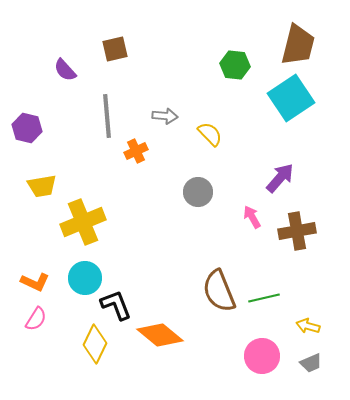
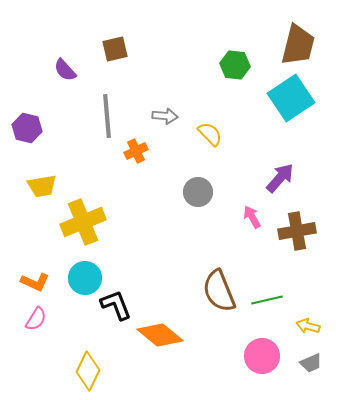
green line: moved 3 px right, 2 px down
yellow diamond: moved 7 px left, 27 px down
